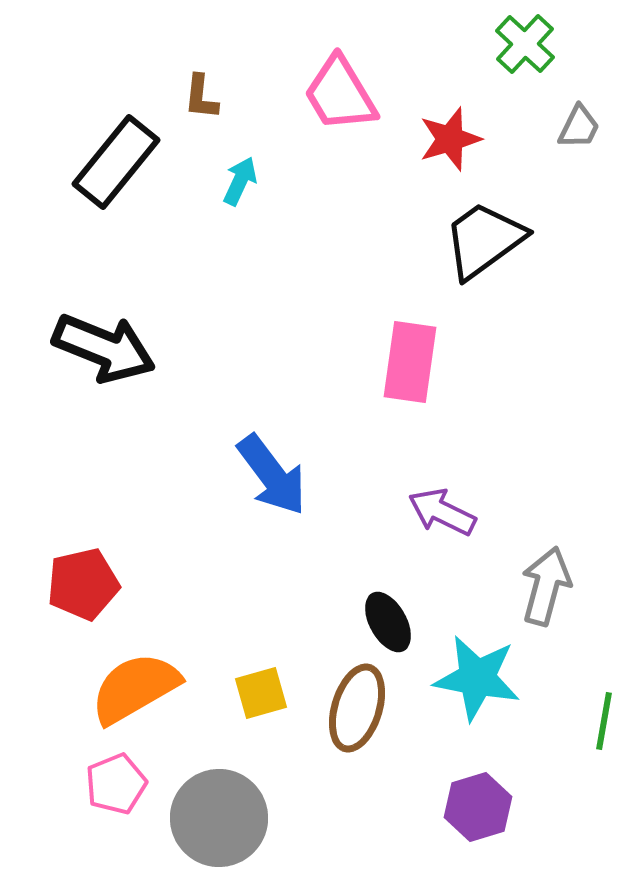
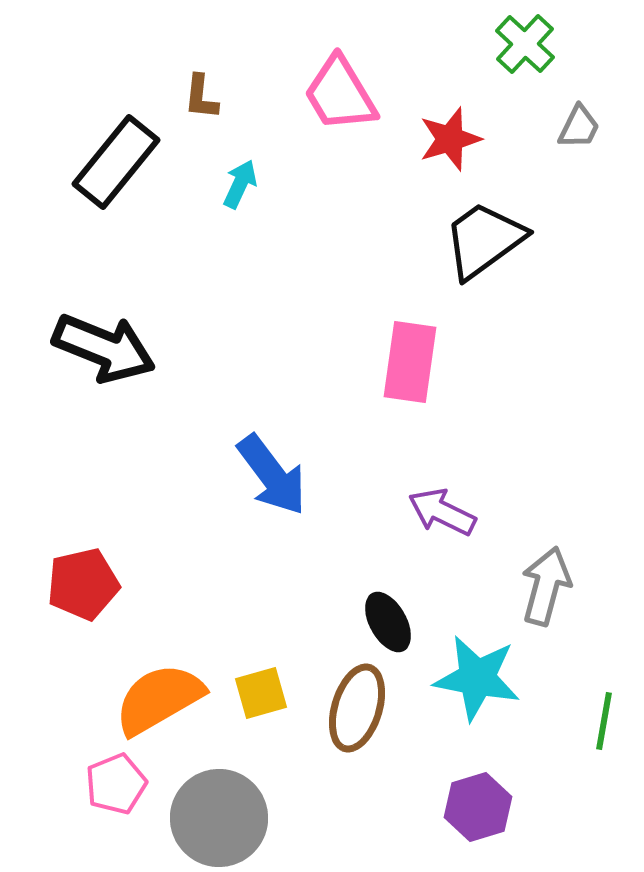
cyan arrow: moved 3 px down
orange semicircle: moved 24 px right, 11 px down
